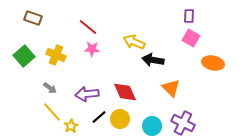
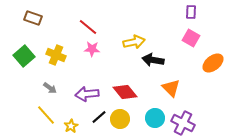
purple rectangle: moved 2 px right, 4 px up
yellow arrow: rotated 145 degrees clockwise
orange ellipse: rotated 50 degrees counterclockwise
red diamond: rotated 15 degrees counterclockwise
yellow line: moved 6 px left, 3 px down
cyan circle: moved 3 px right, 8 px up
